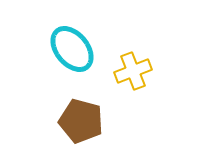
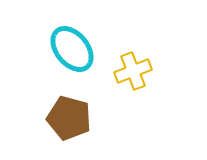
brown pentagon: moved 12 px left, 3 px up
